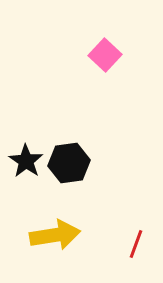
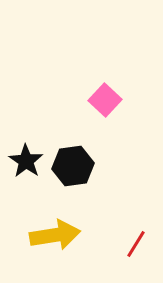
pink square: moved 45 px down
black hexagon: moved 4 px right, 3 px down
red line: rotated 12 degrees clockwise
